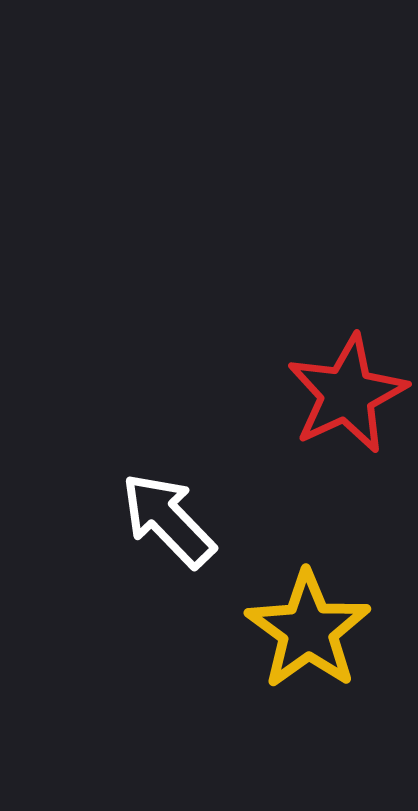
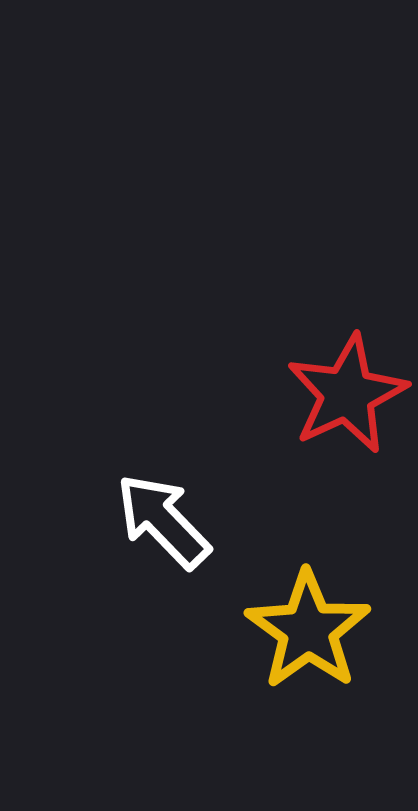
white arrow: moved 5 px left, 1 px down
